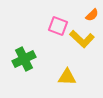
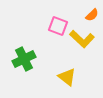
yellow triangle: rotated 36 degrees clockwise
